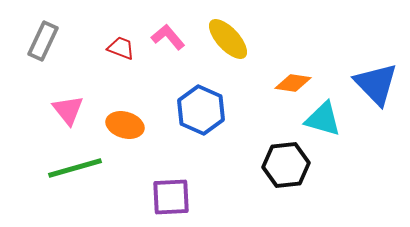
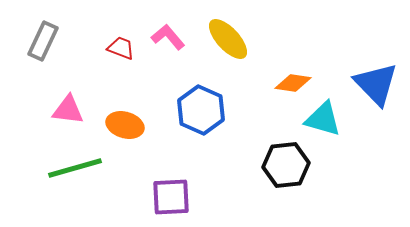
pink triangle: rotated 44 degrees counterclockwise
